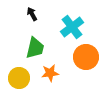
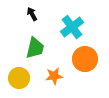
orange circle: moved 1 px left, 2 px down
orange star: moved 4 px right, 3 px down
